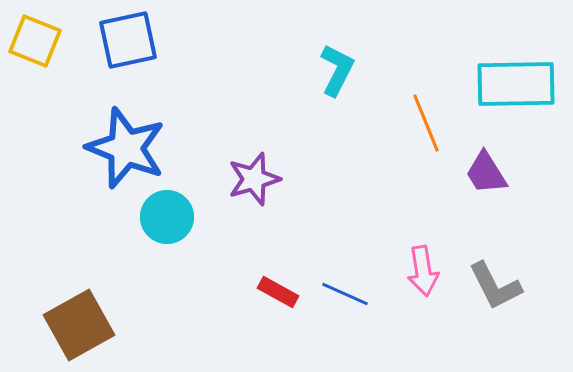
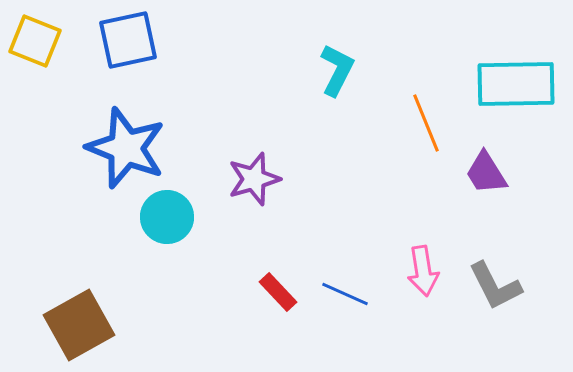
red rectangle: rotated 18 degrees clockwise
